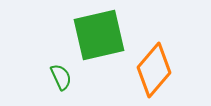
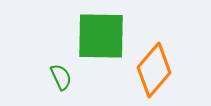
green square: moved 2 px right, 1 px down; rotated 14 degrees clockwise
